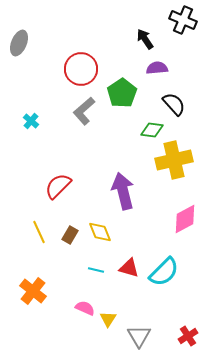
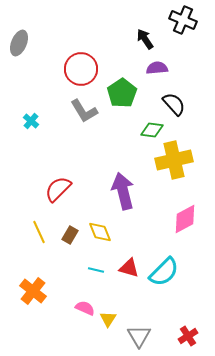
gray L-shape: rotated 80 degrees counterclockwise
red semicircle: moved 3 px down
